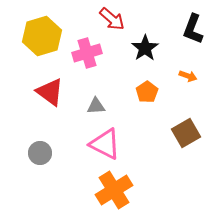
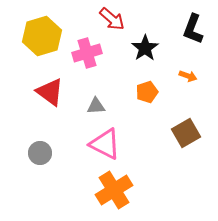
orange pentagon: rotated 15 degrees clockwise
